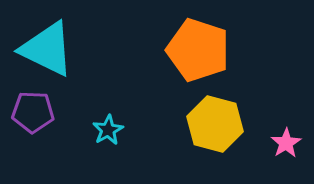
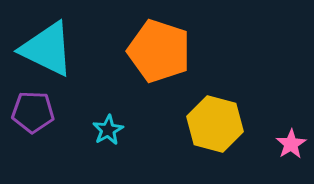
orange pentagon: moved 39 px left, 1 px down
pink star: moved 5 px right, 1 px down
